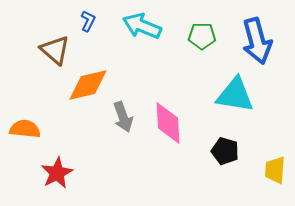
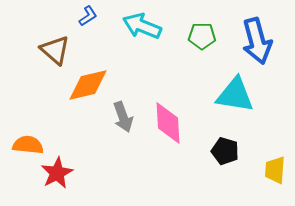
blue L-shape: moved 5 px up; rotated 30 degrees clockwise
orange semicircle: moved 3 px right, 16 px down
